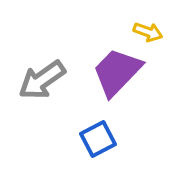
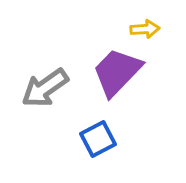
yellow arrow: moved 3 px left, 3 px up; rotated 24 degrees counterclockwise
gray arrow: moved 3 px right, 8 px down
